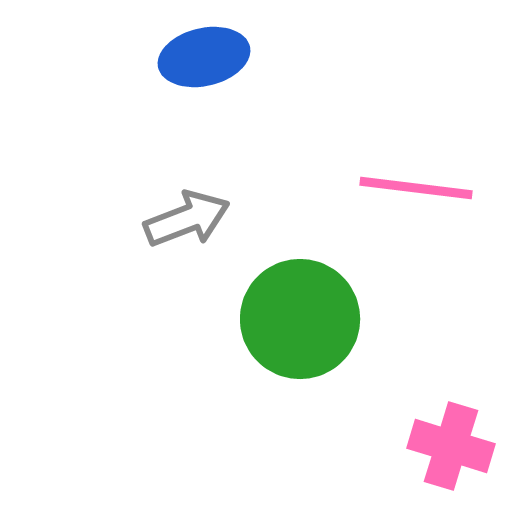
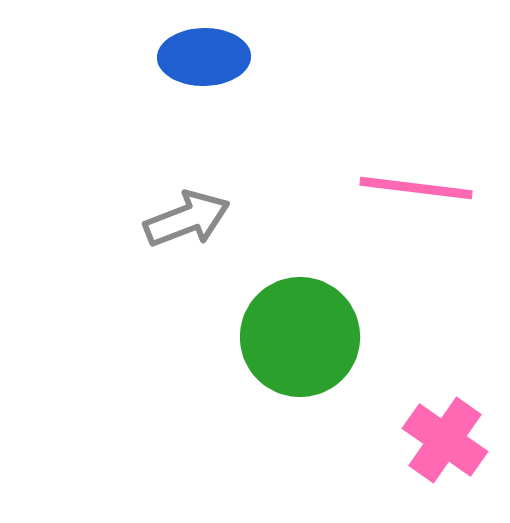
blue ellipse: rotated 12 degrees clockwise
green circle: moved 18 px down
pink cross: moved 6 px left, 6 px up; rotated 18 degrees clockwise
